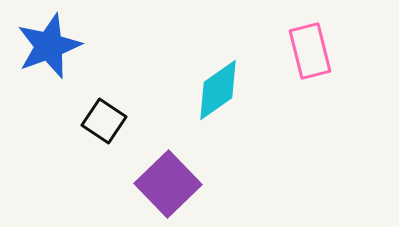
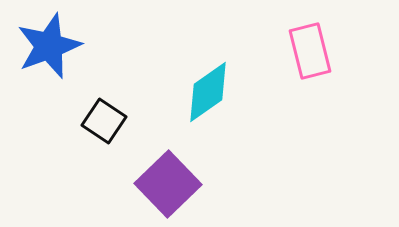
cyan diamond: moved 10 px left, 2 px down
